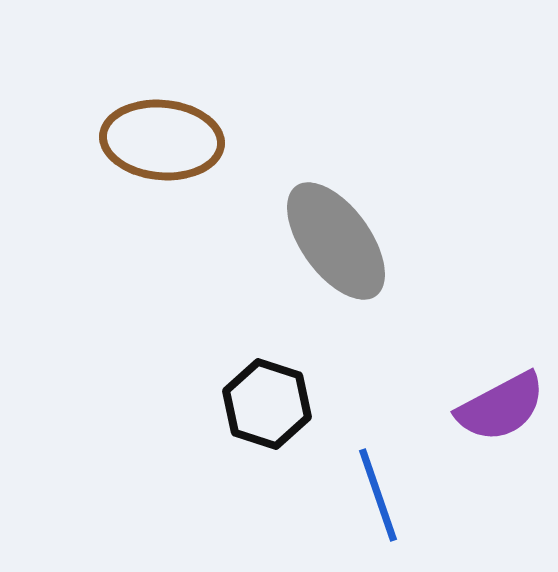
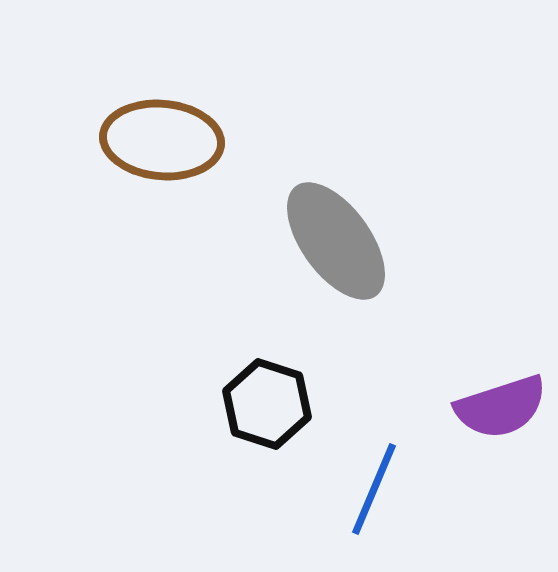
purple semicircle: rotated 10 degrees clockwise
blue line: moved 4 px left, 6 px up; rotated 42 degrees clockwise
